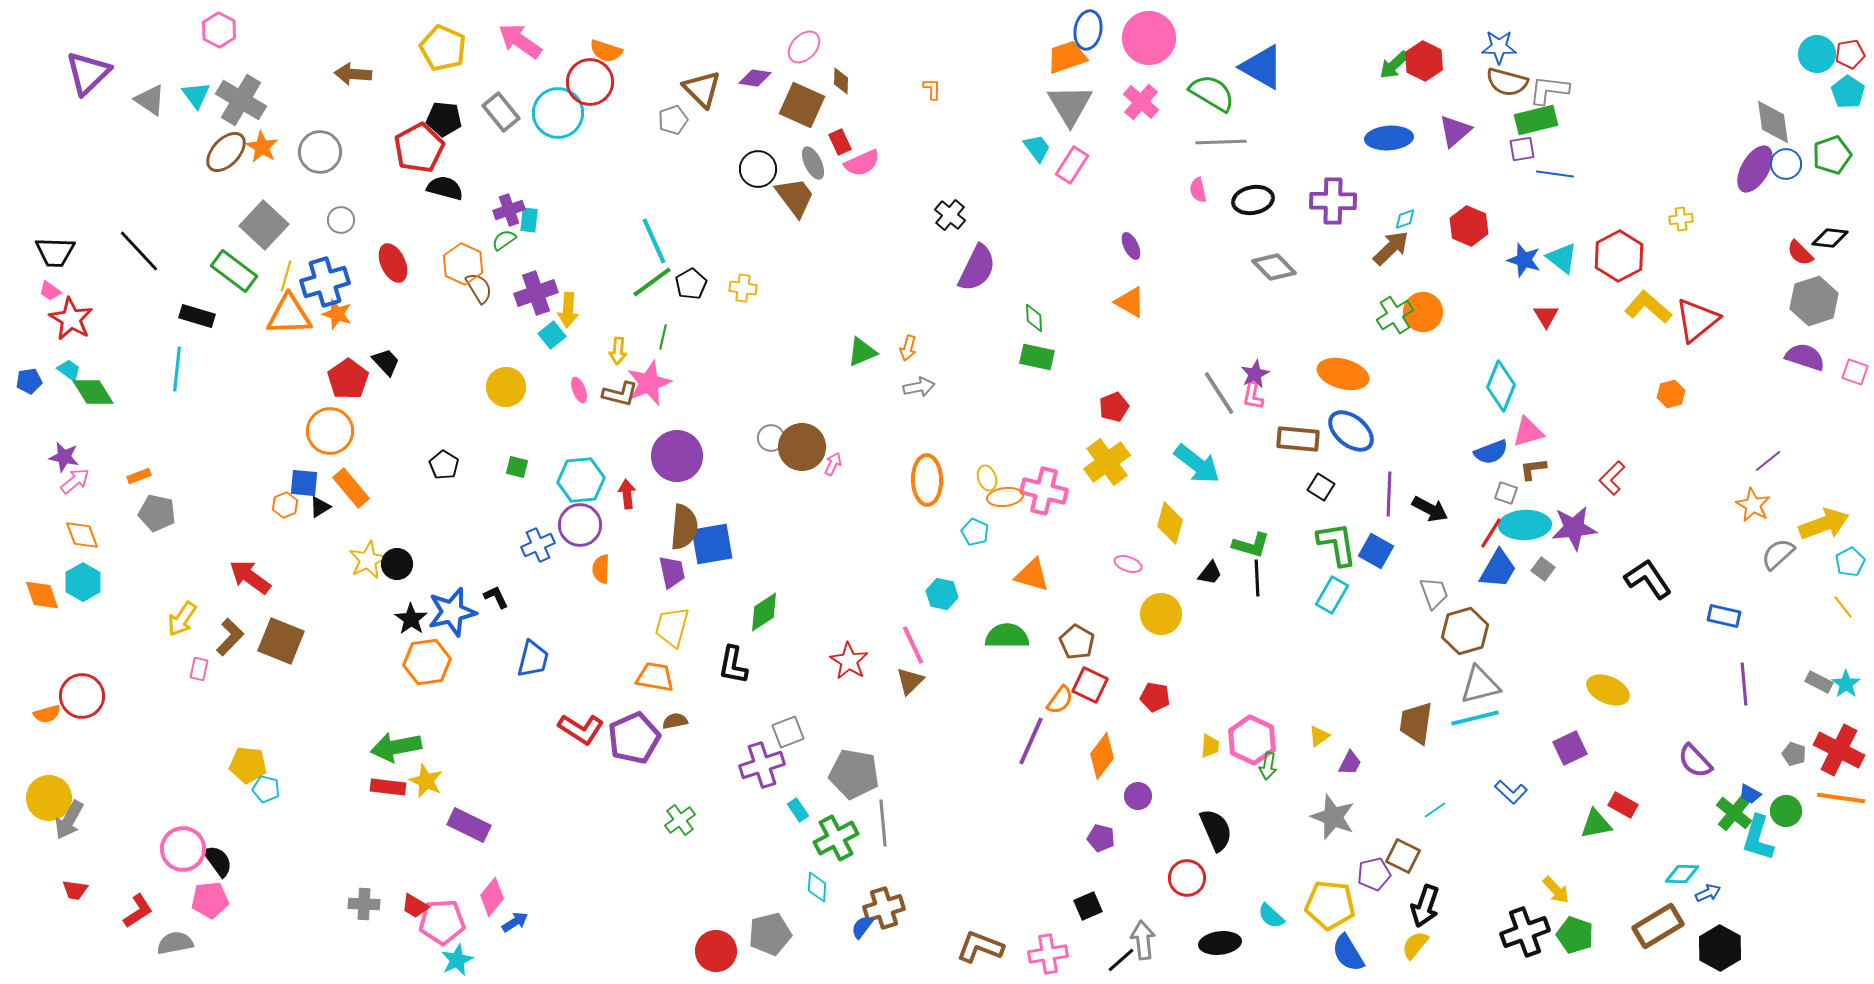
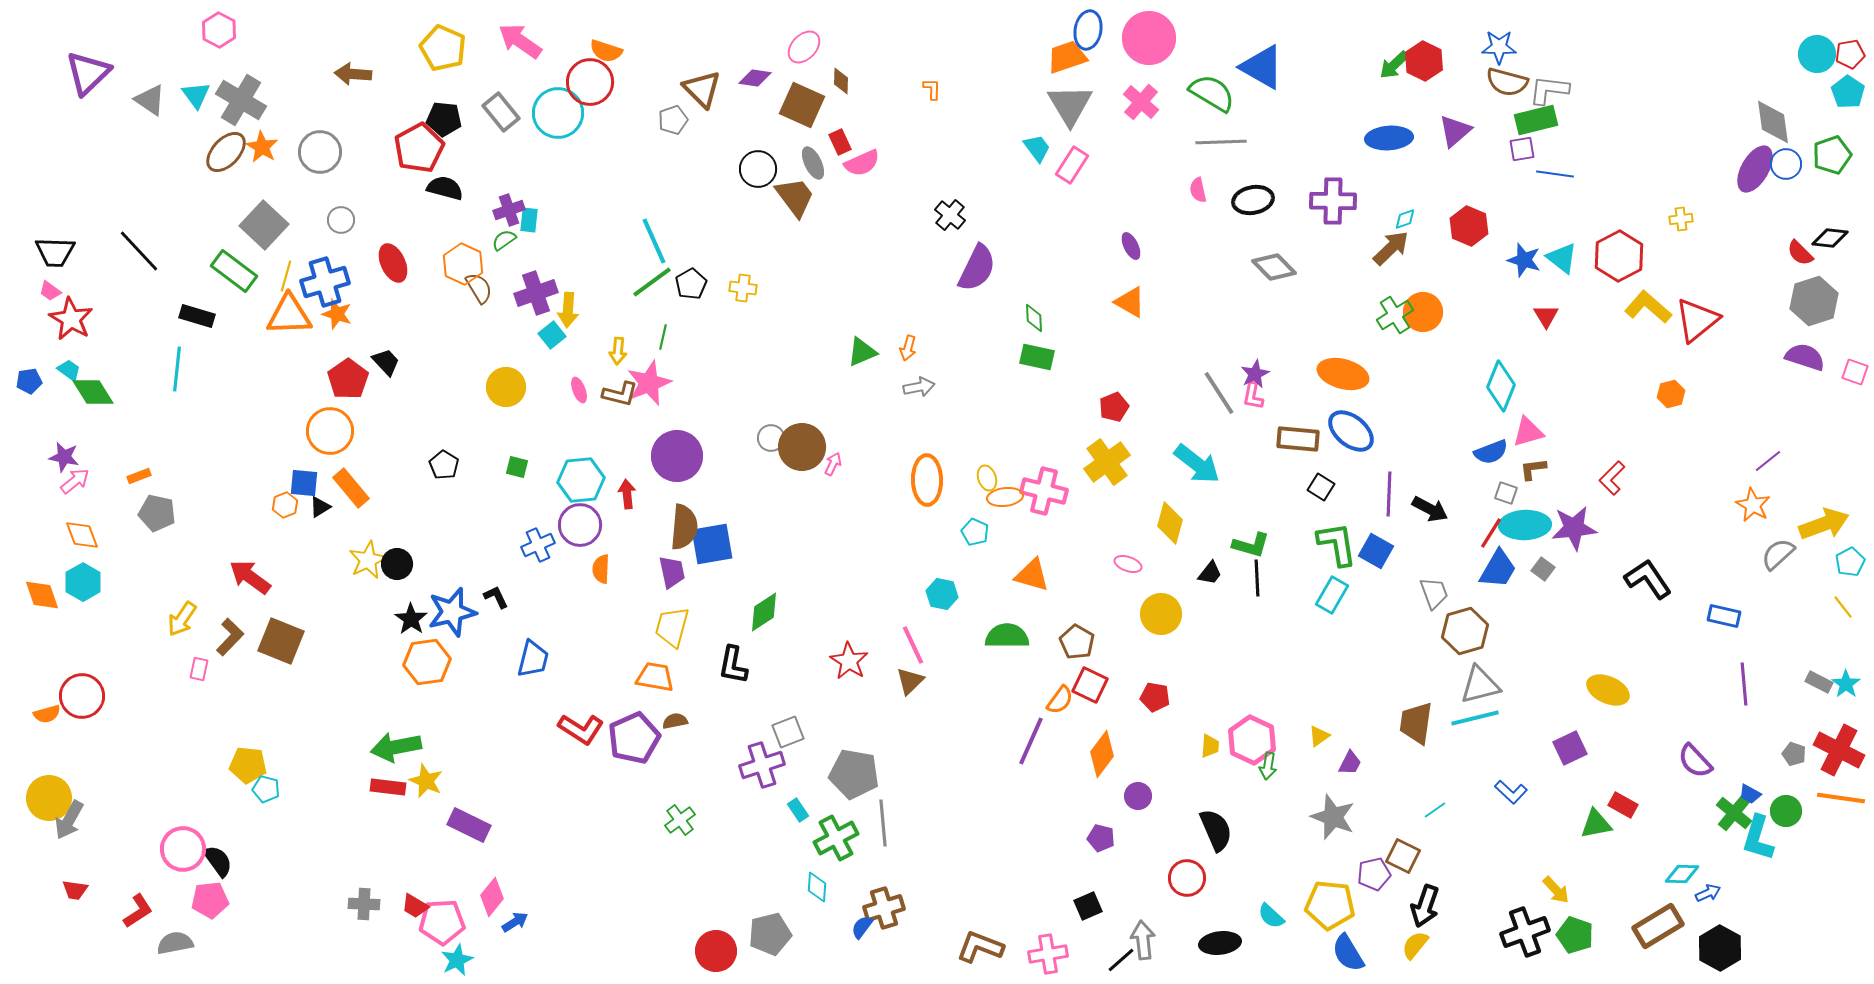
orange diamond at (1102, 756): moved 2 px up
